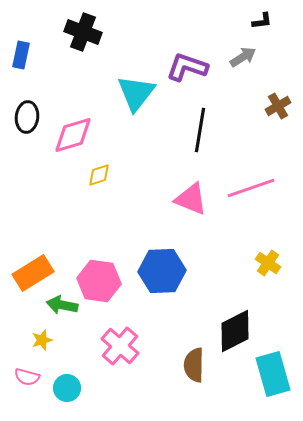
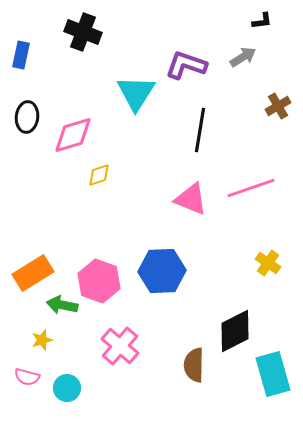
purple L-shape: moved 1 px left, 2 px up
cyan triangle: rotated 6 degrees counterclockwise
pink hexagon: rotated 12 degrees clockwise
